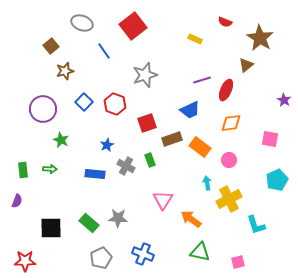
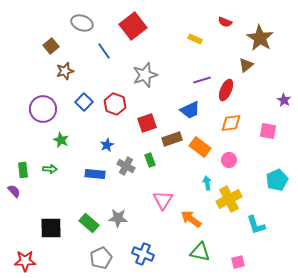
pink square at (270, 139): moved 2 px left, 8 px up
purple semicircle at (17, 201): moved 3 px left, 10 px up; rotated 64 degrees counterclockwise
